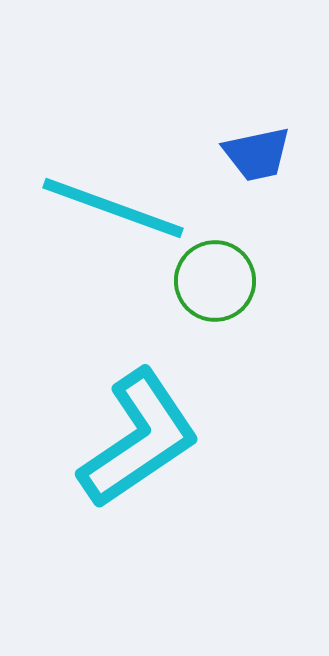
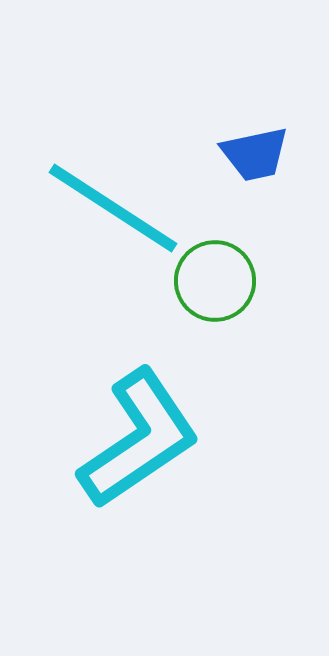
blue trapezoid: moved 2 px left
cyan line: rotated 13 degrees clockwise
